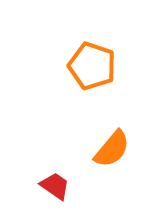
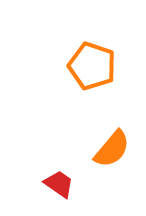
red trapezoid: moved 4 px right, 2 px up
